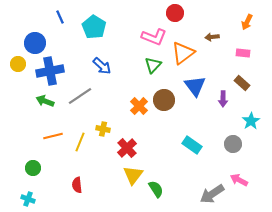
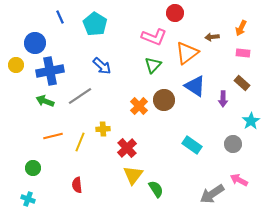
orange arrow: moved 6 px left, 6 px down
cyan pentagon: moved 1 px right, 3 px up
orange triangle: moved 4 px right
yellow circle: moved 2 px left, 1 px down
blue triangle: rotated 20 degrees counterclockwise
yellow cross: rotated 16 degrees counterclockwise
